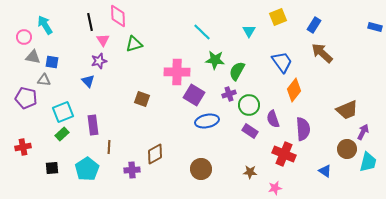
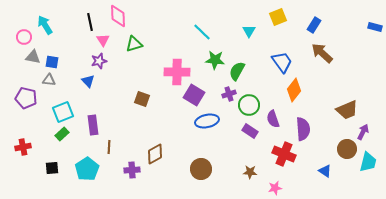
gray triangle at (44, 80): moved 5 px right
